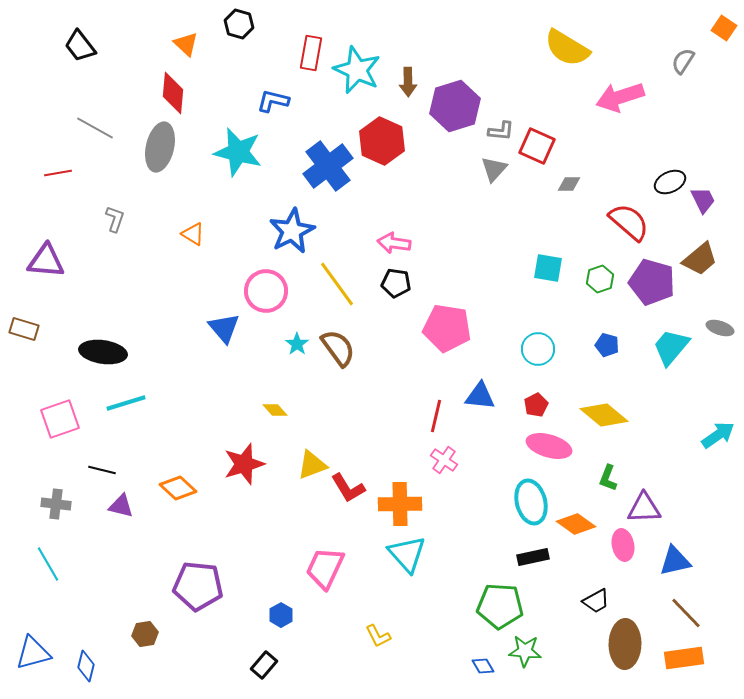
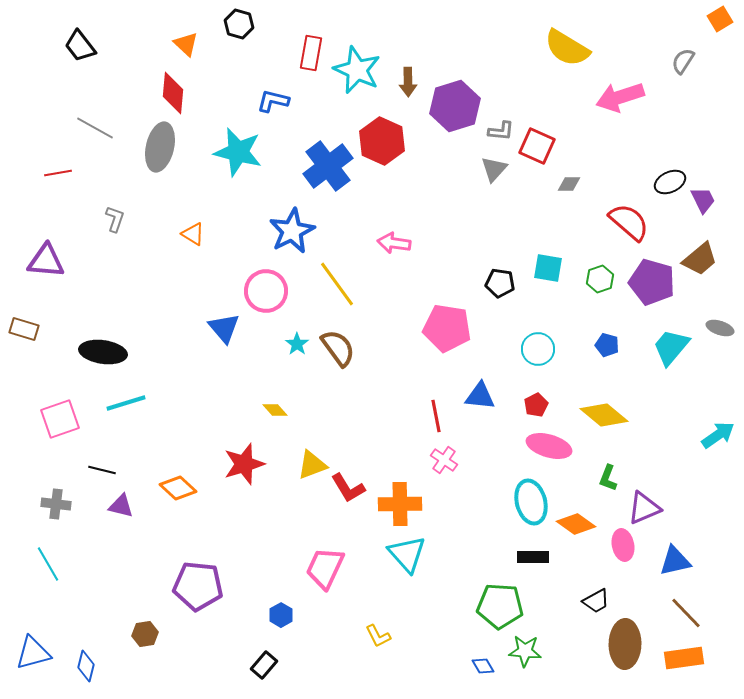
orange square at (724, 28): moved 4 px left, 9 px up; rotated 25 degrees clockwise
black pentagon at (396, 283): moved 104 px right
red line at (436, 416): rotated 24 degrees counterclockwise
purple triangle at (644, 508): rotated 21 degrees counterclockwise
black rectangle at (533, 557): rotated 12 degrees clockwise
